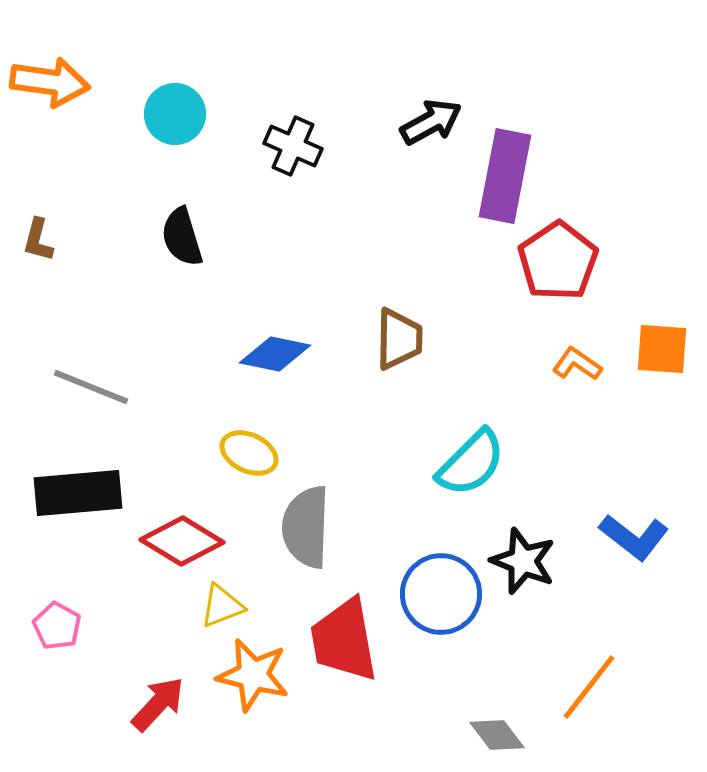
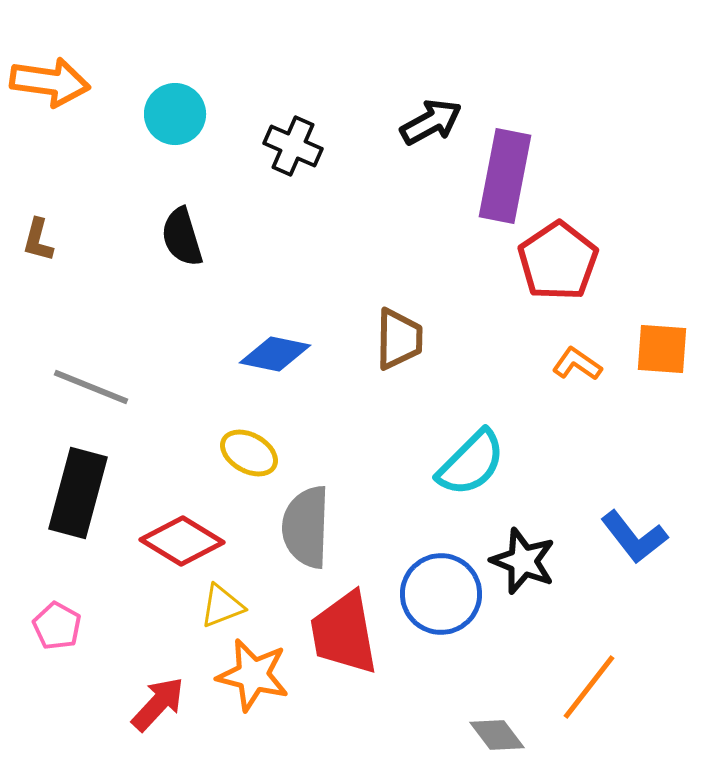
yellow ellipse: rotated 4 degrees clockwise
black rectangle: rotated 70 degrees counterclockwise
blue L-shape: rotated 14 degrees clockwise
red trapezoid: moved 7 px up
